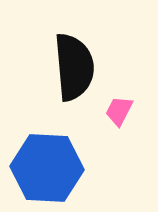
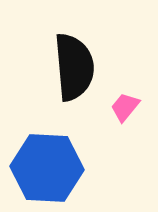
pink trapezoid: moved 6 px right, 4 px up; rotated 12 degrees clockwise
